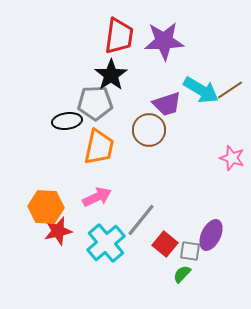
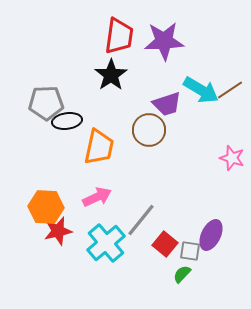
gray pentagon: moved 49 px left
